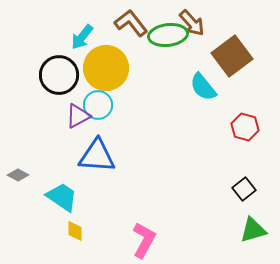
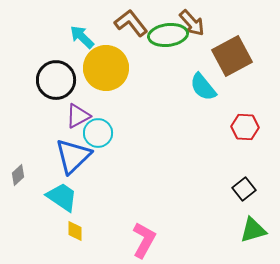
cyan arrow: rotated 96 degrees clockwise
brown square: rotated 9 degrees clockwise
black circle: moved 3 px left, 5 px down
cyan circle: moved 28 px down
red hexagon: rotated 12 degrees counterclockwise
blue triangle: moved 24 px left; rotated 48 degrees counterclockwise
gray diamond: rotated 70 degrees counterclockwise
